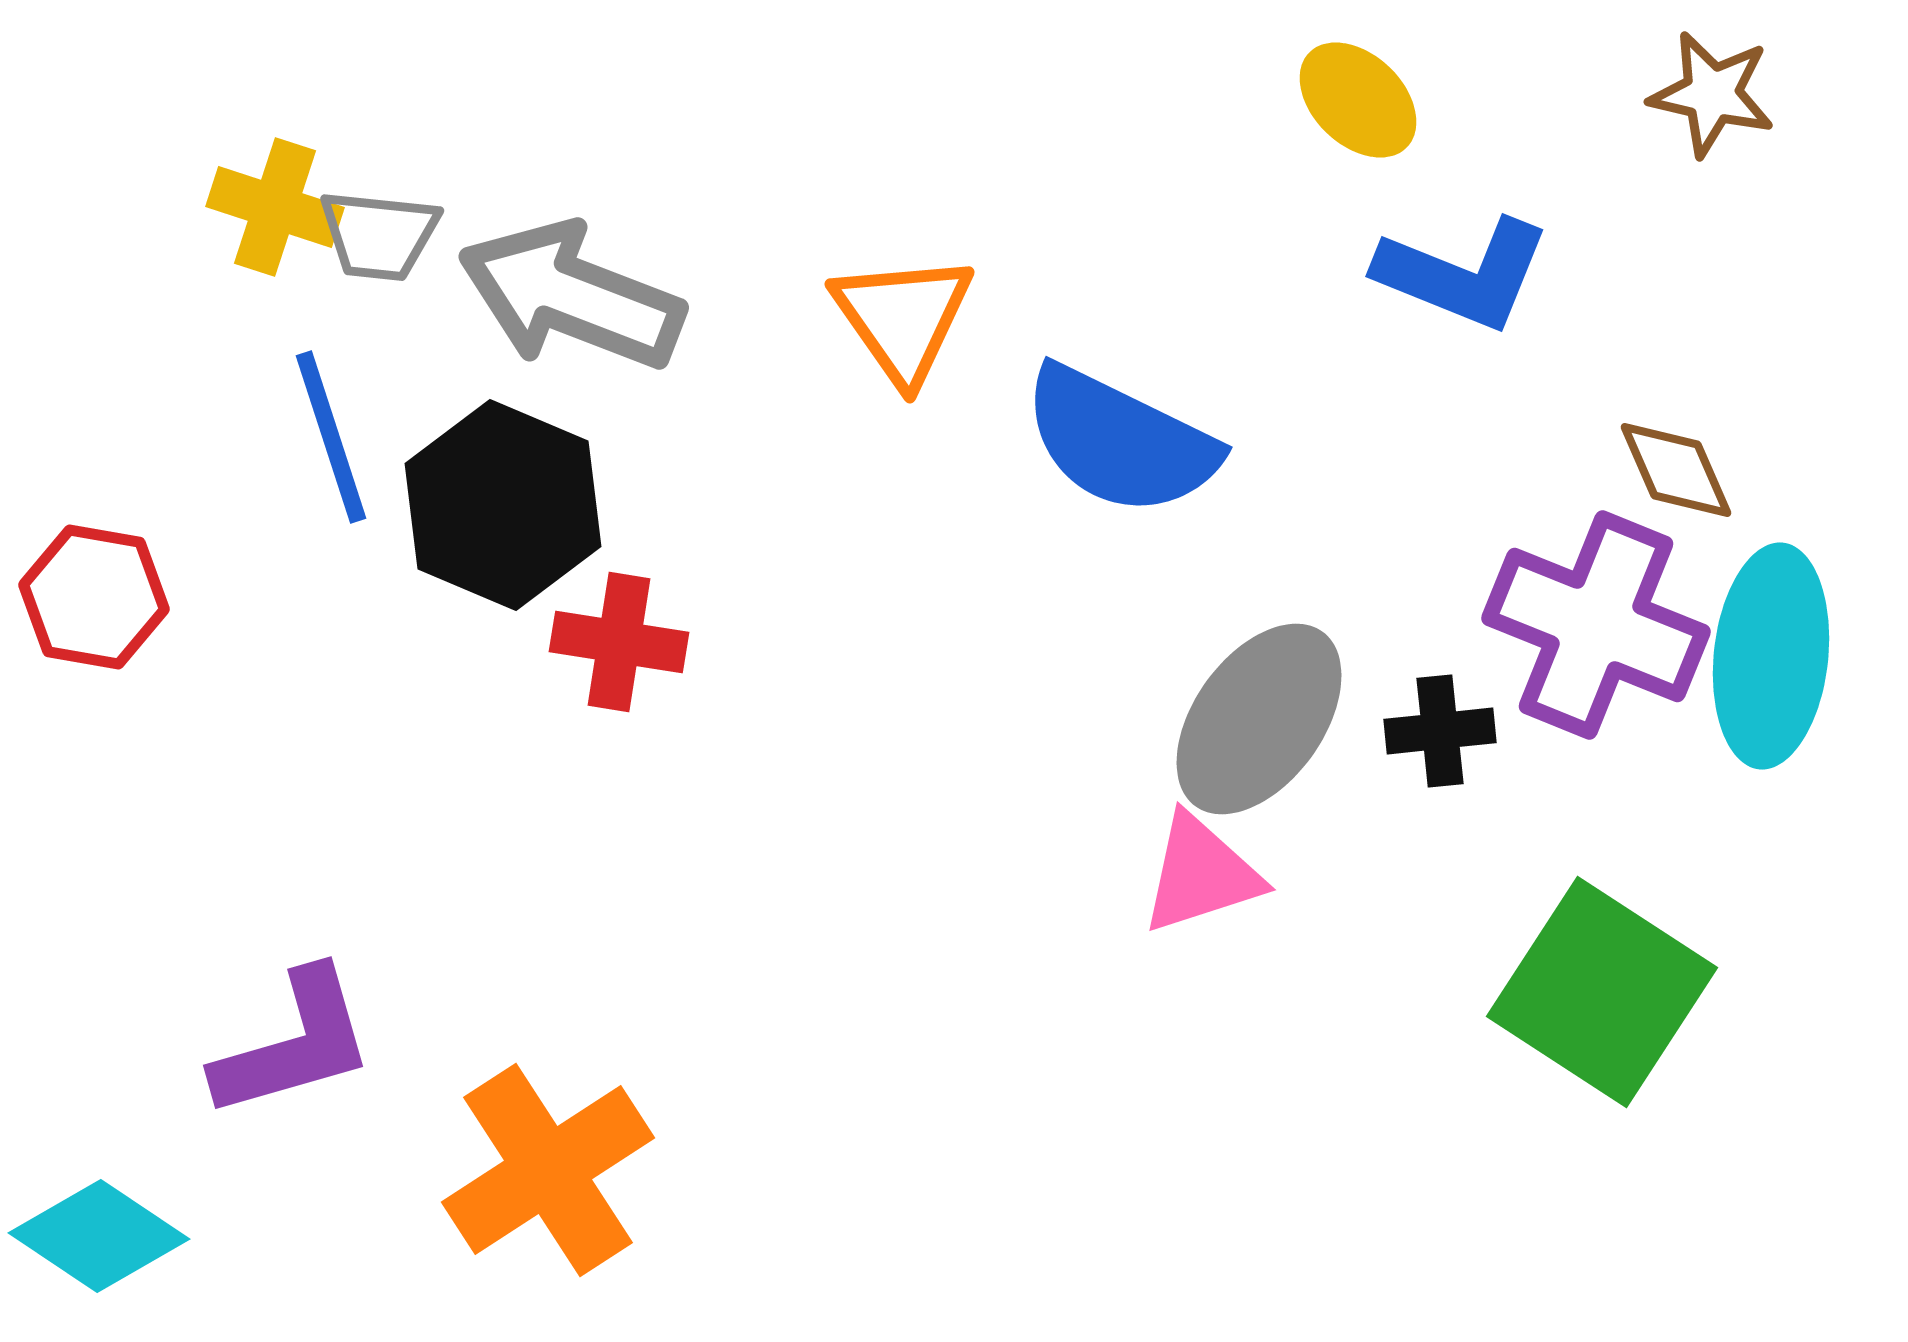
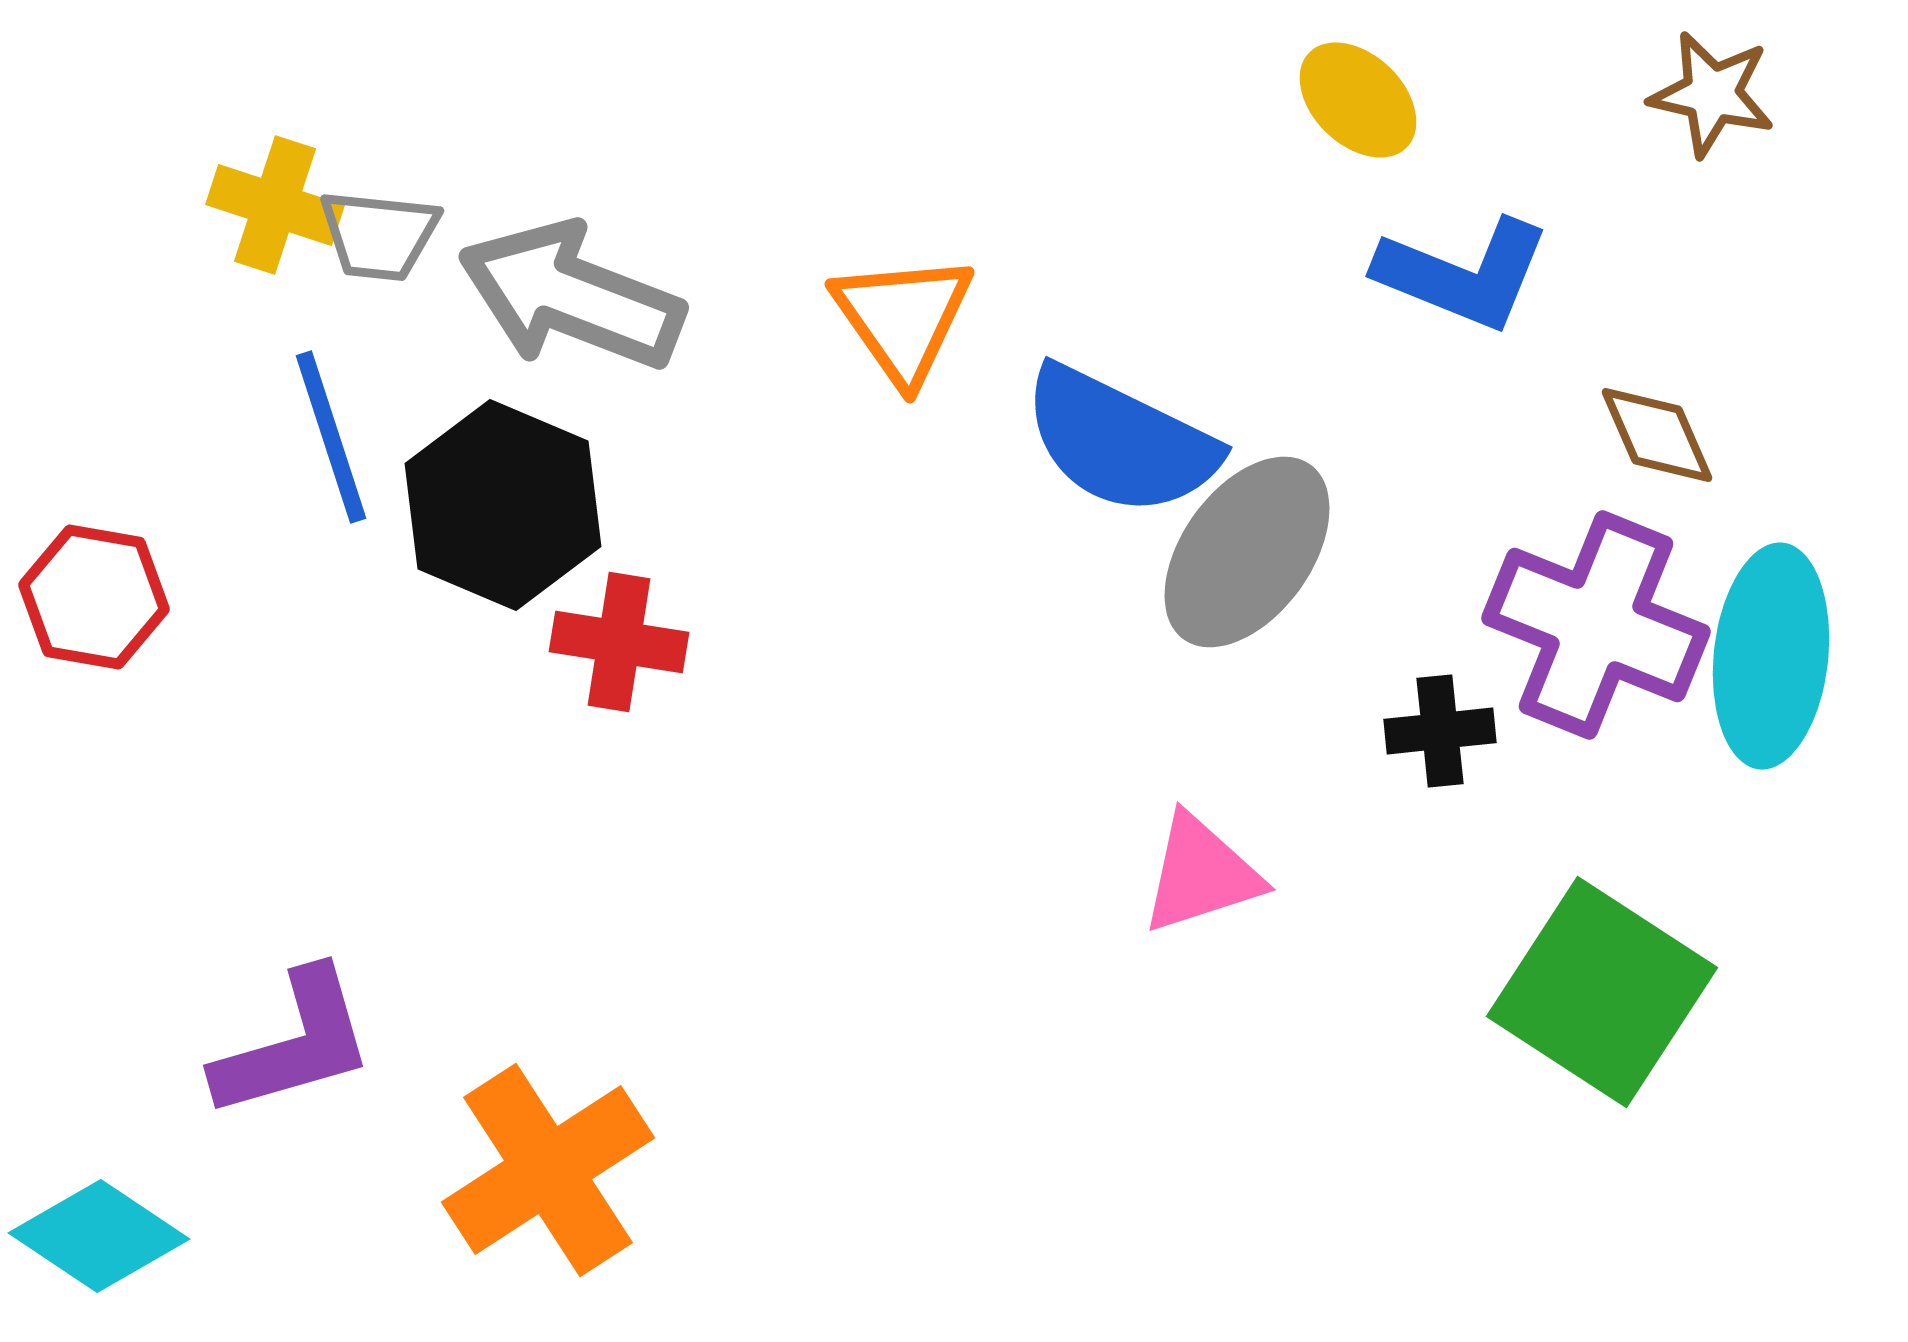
yellow cross: moved 2 px up
brown diamond: moved 19 px left, 35 px up
gray ellipse: moved 12 px left, 167 px up
